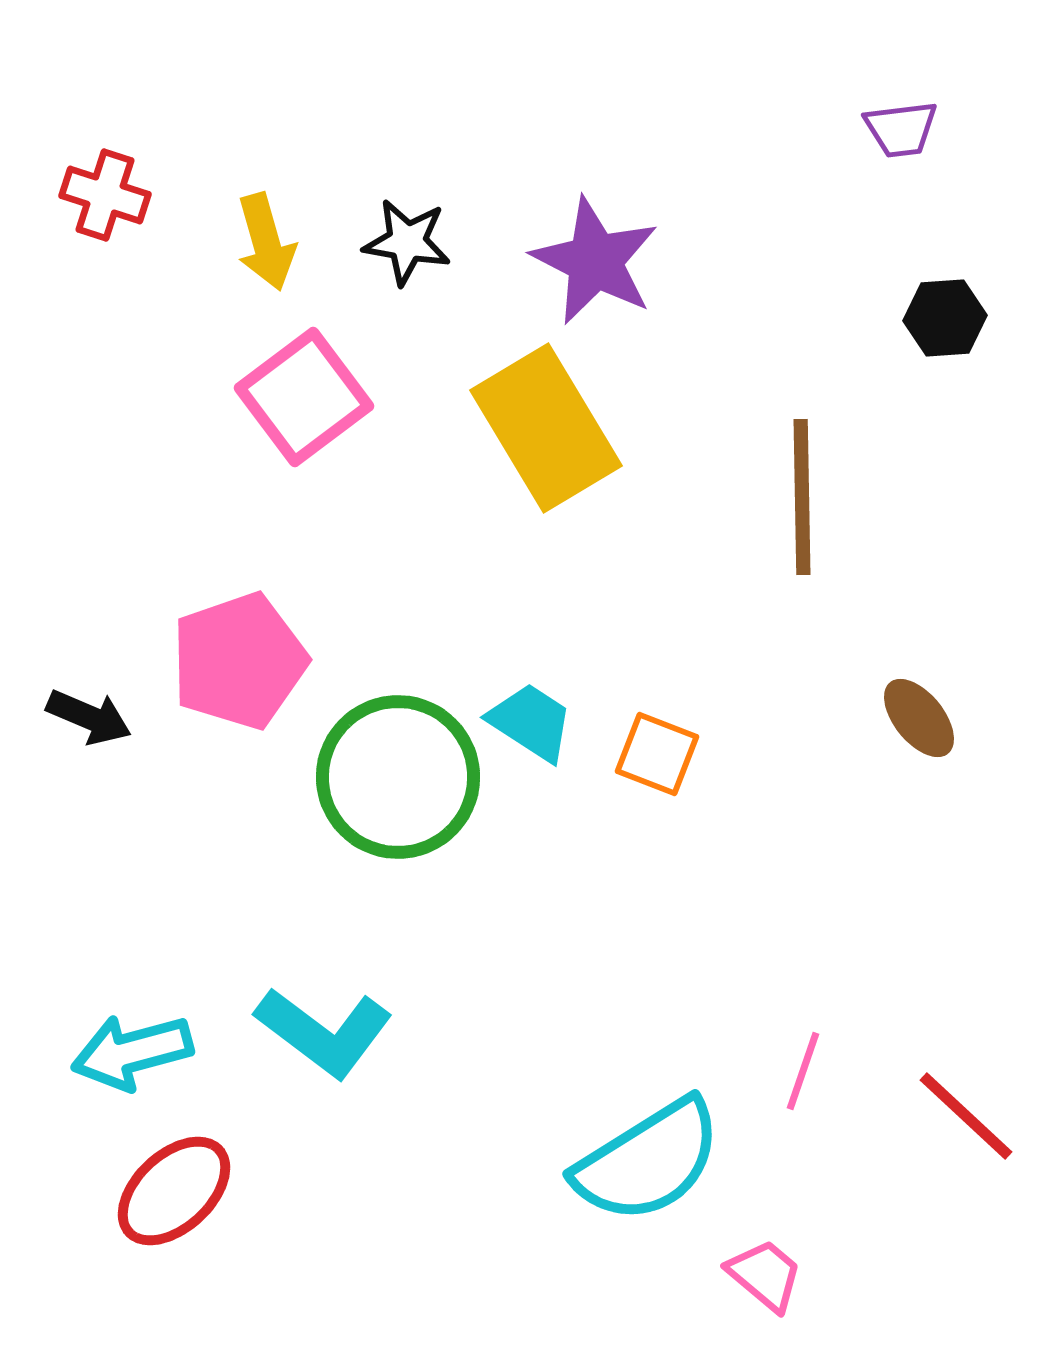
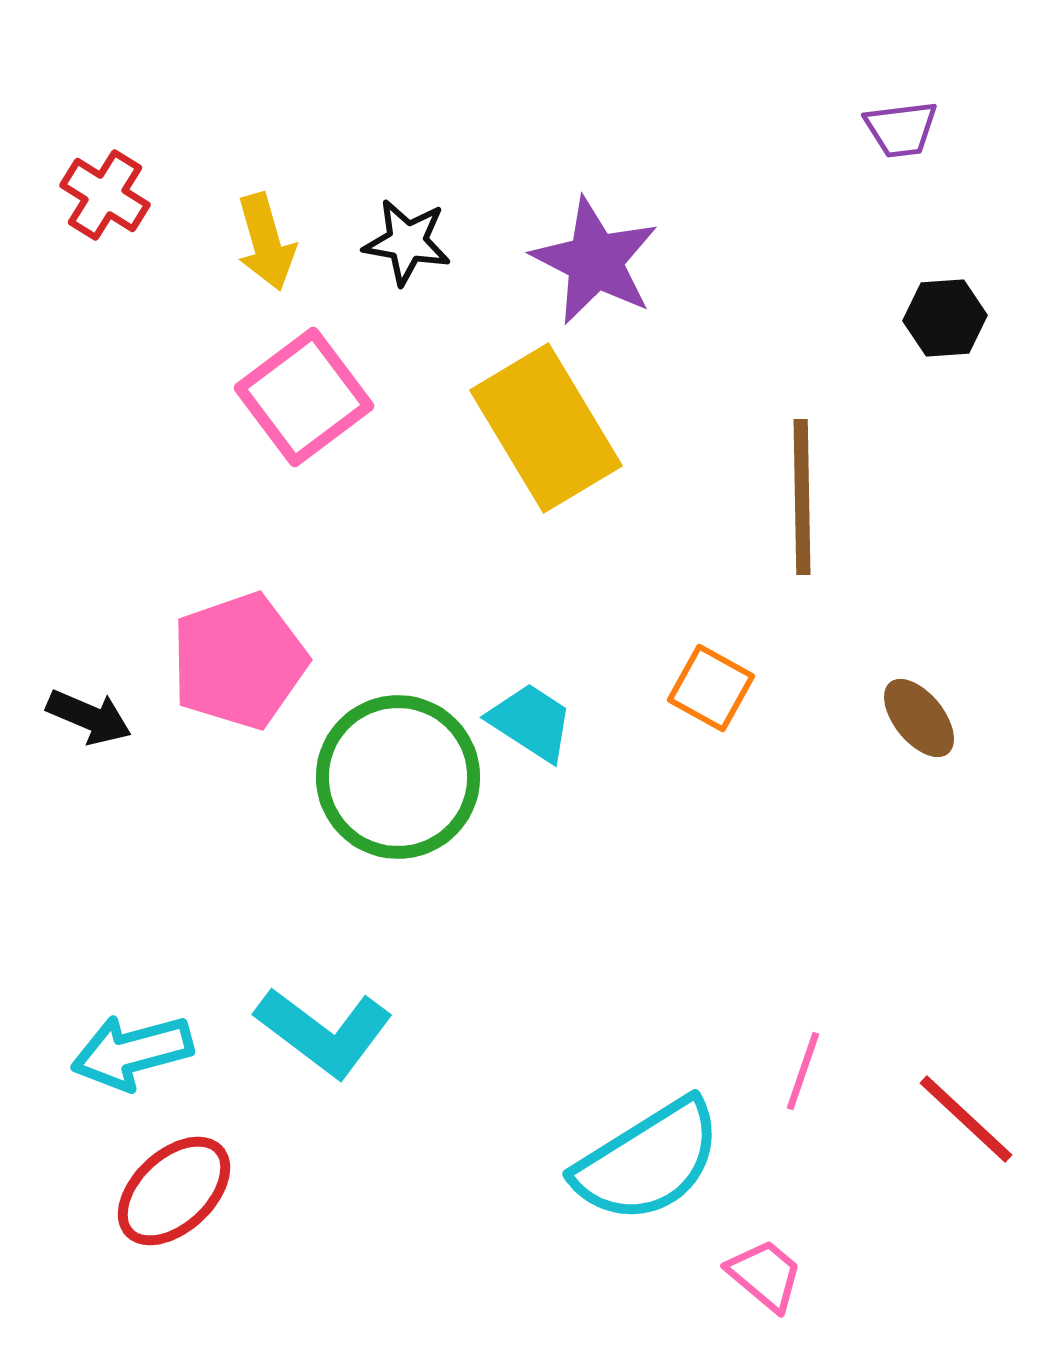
red cross: rotated 14 degrees clockwise
orange square: moved 54 px right, 66 px up; rotated 8 degrees clockwise
red line: moved 3 px down
